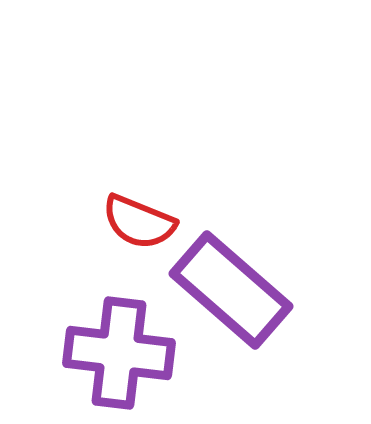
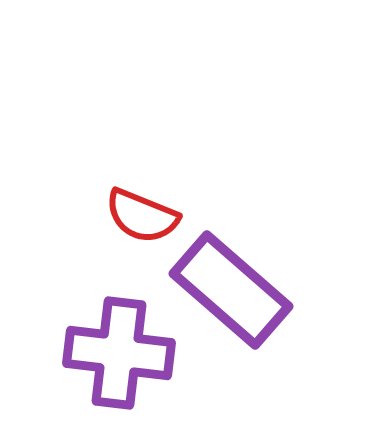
red semicircle: moved 3 px right, 6 px up
